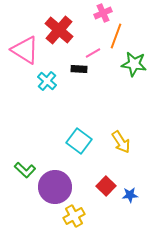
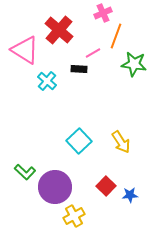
cyan square: rotated 10 degrees clockwise
green L-shape: moved 2 px down
